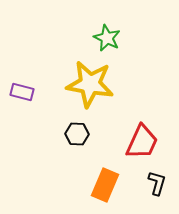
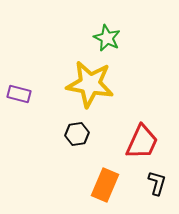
purple rectangle: moved 3 px left, 2 px down
black hexagon: rotated 10 degrees counterclockwise
